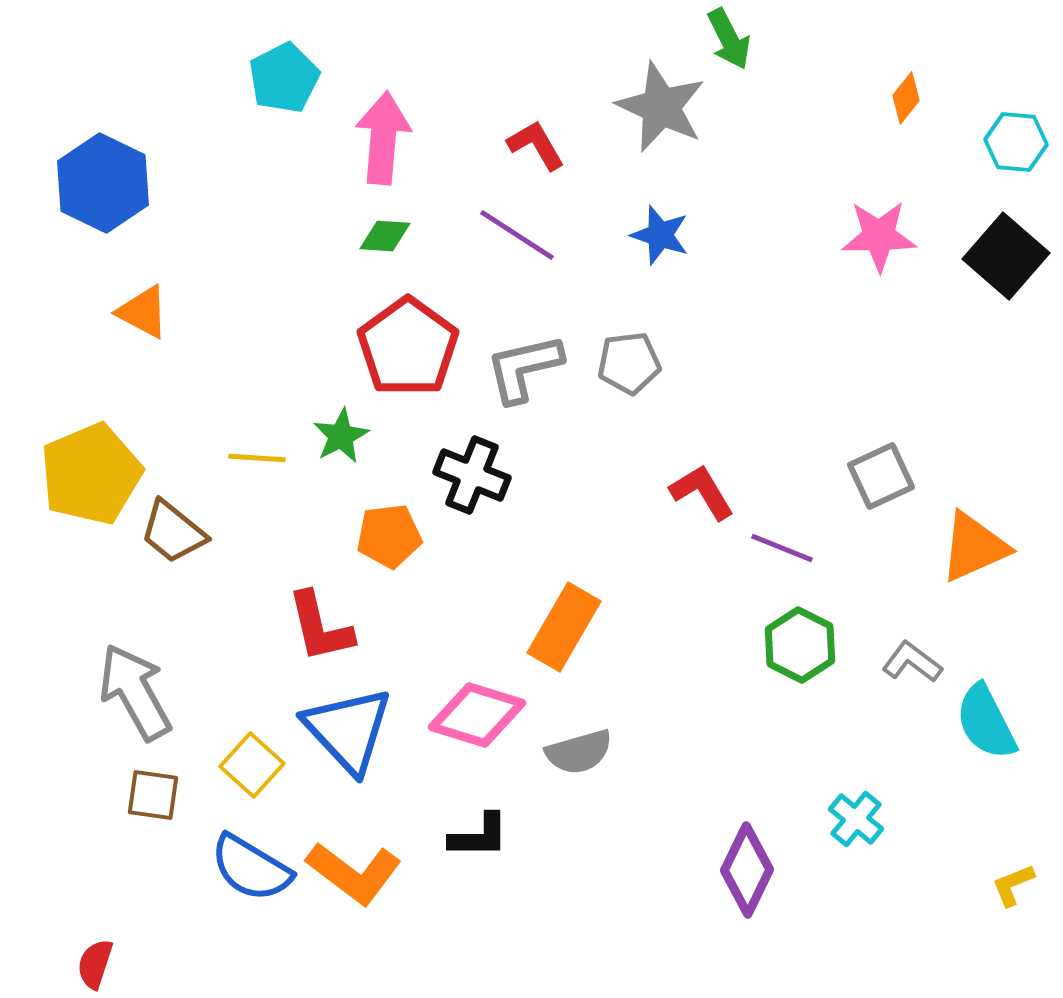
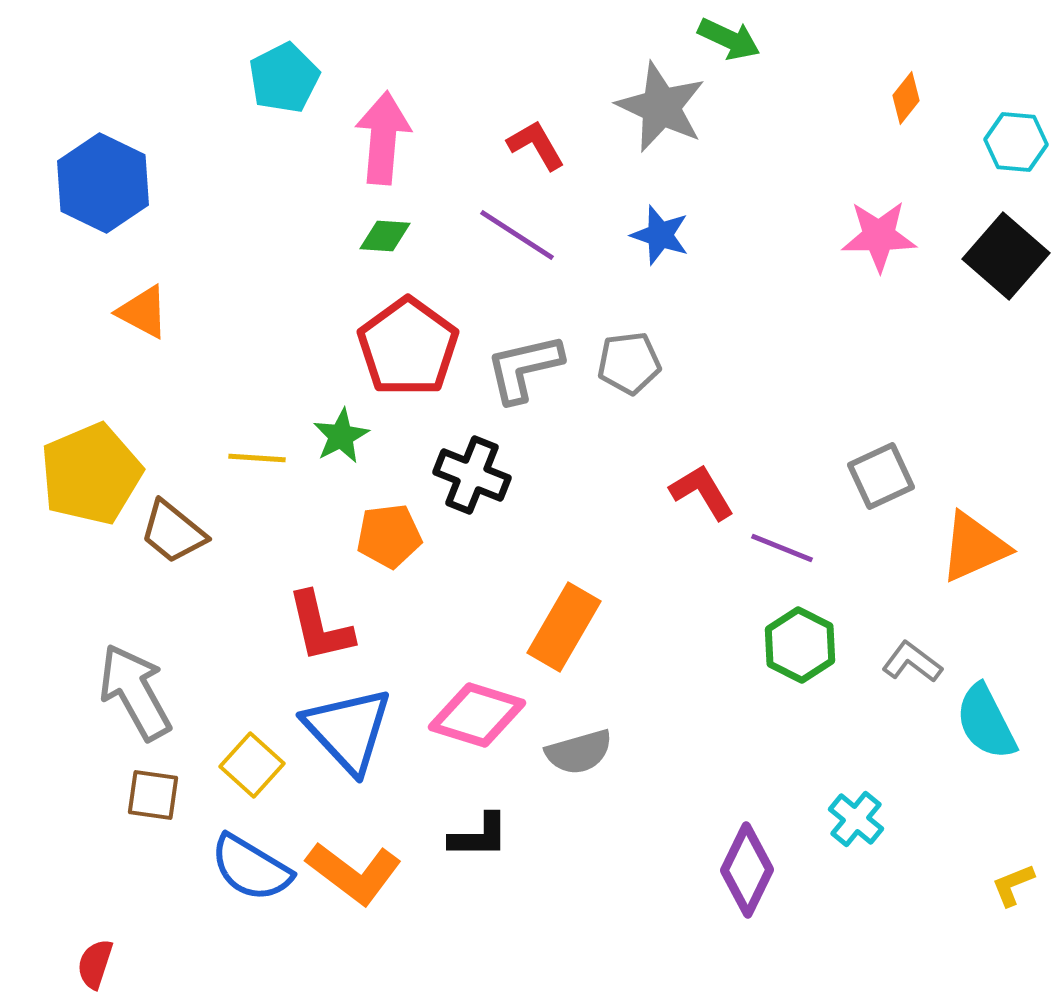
green arrow at (729, 39): rotated 38 degrees counterclockwise
